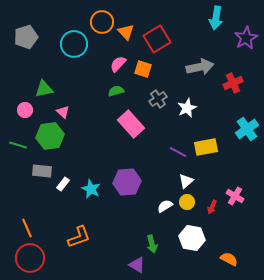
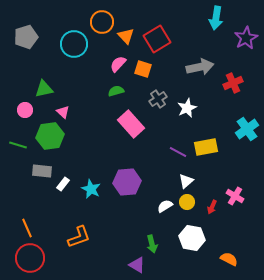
orange triangle: moved 4 px down
